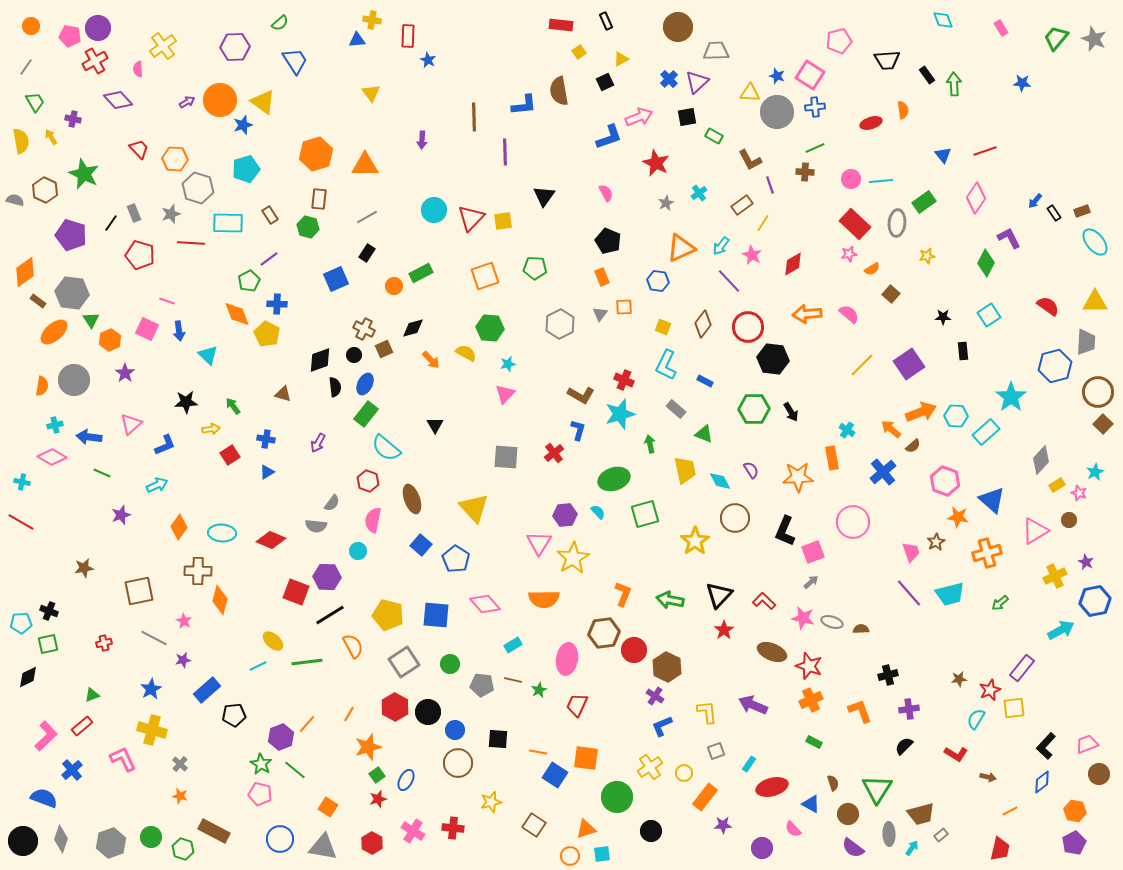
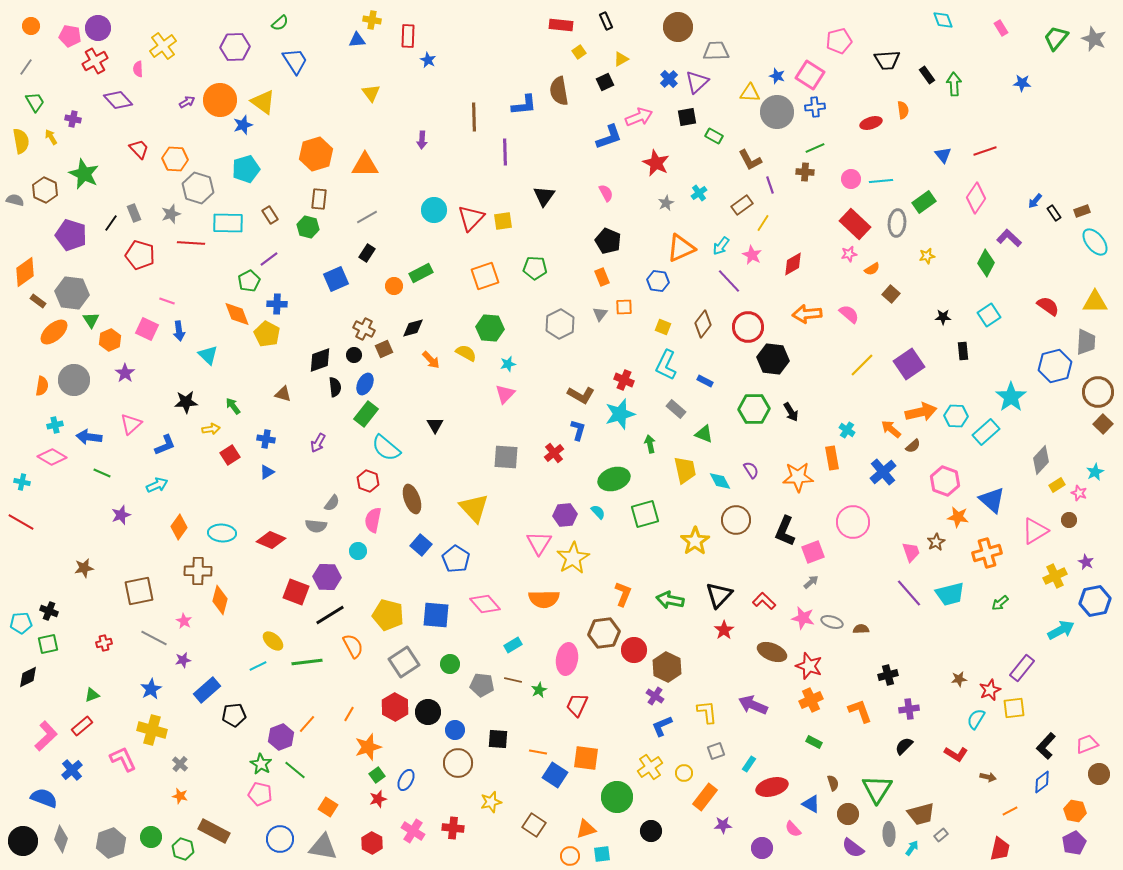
purple L-shape at (1009, 238): rotated 20 degrees counterclockwise
orange arrow at (921, 412): rotated 8 degrees clockwise
brown circle at (735, 518): moved 1 px right, 2 px down
